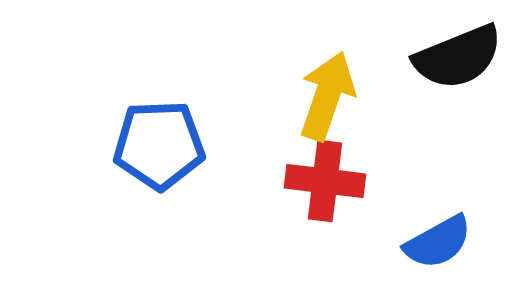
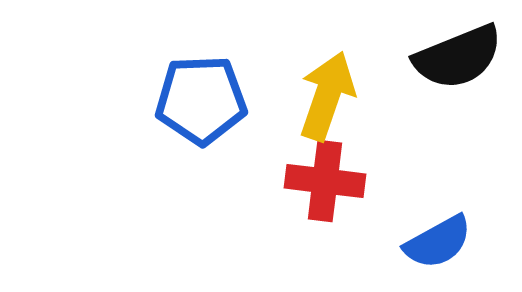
blue pentagon: moved 42 px right, 45 px up
